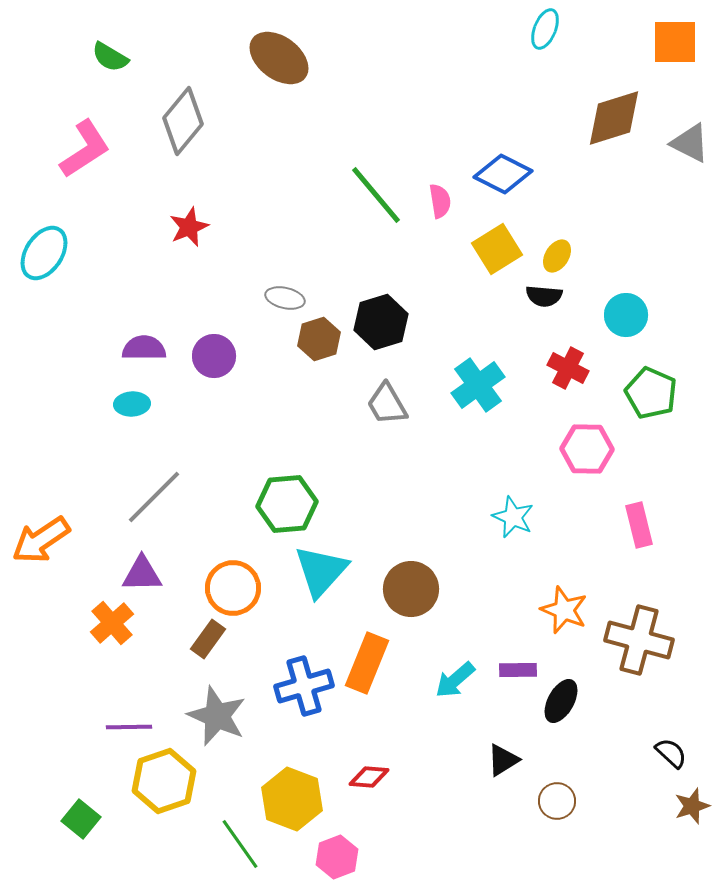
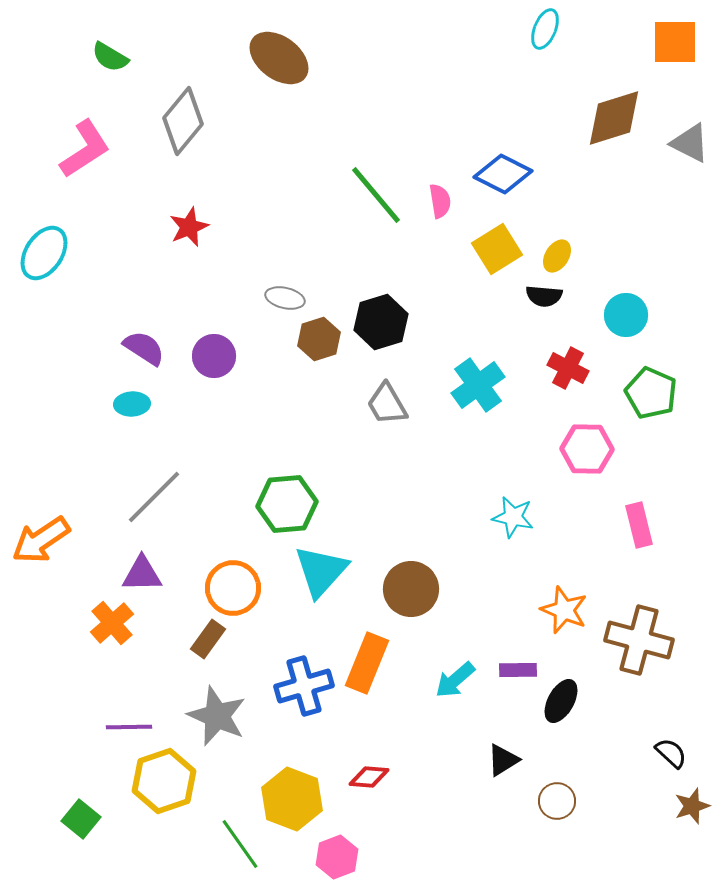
purple semicircle at (144, 348): rotated 33 degrees clockwise
cyan star at (513, 517): rotated 12 degrees counterclockwise
